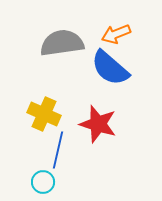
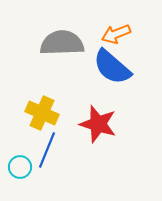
gray semicircle: rotated 6 degrees clockwise
blue semicircle: moved 2 px right, 1 px up
yellow cross: moved 2 px left, 1 px up
blue line: moved 11 px left; rotated 9 degrees clockwise
cyan circle: moved 23 px left, 15 px up
